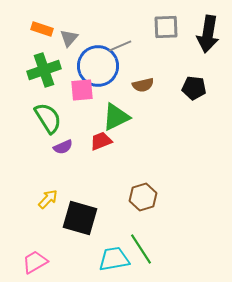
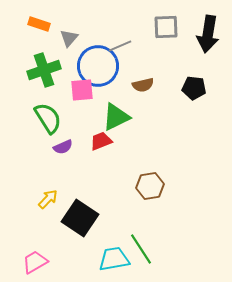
orange rectangle: moved 3 px left, 5 px up
brown hexagon: moved 7 px right, 11 px up; rotated 8 degrees clockwise
black square: rotated 18 degrees clockwise
